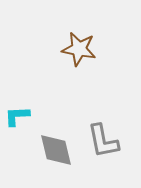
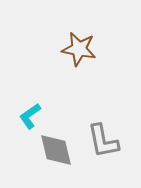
cyan L-shape: moved 13 px right; rotated 32 degrees counterclockwise
